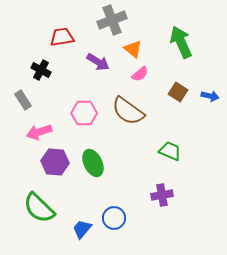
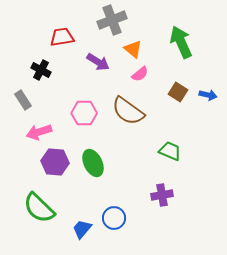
blue arrow: moved 2 px left, 1 px up
